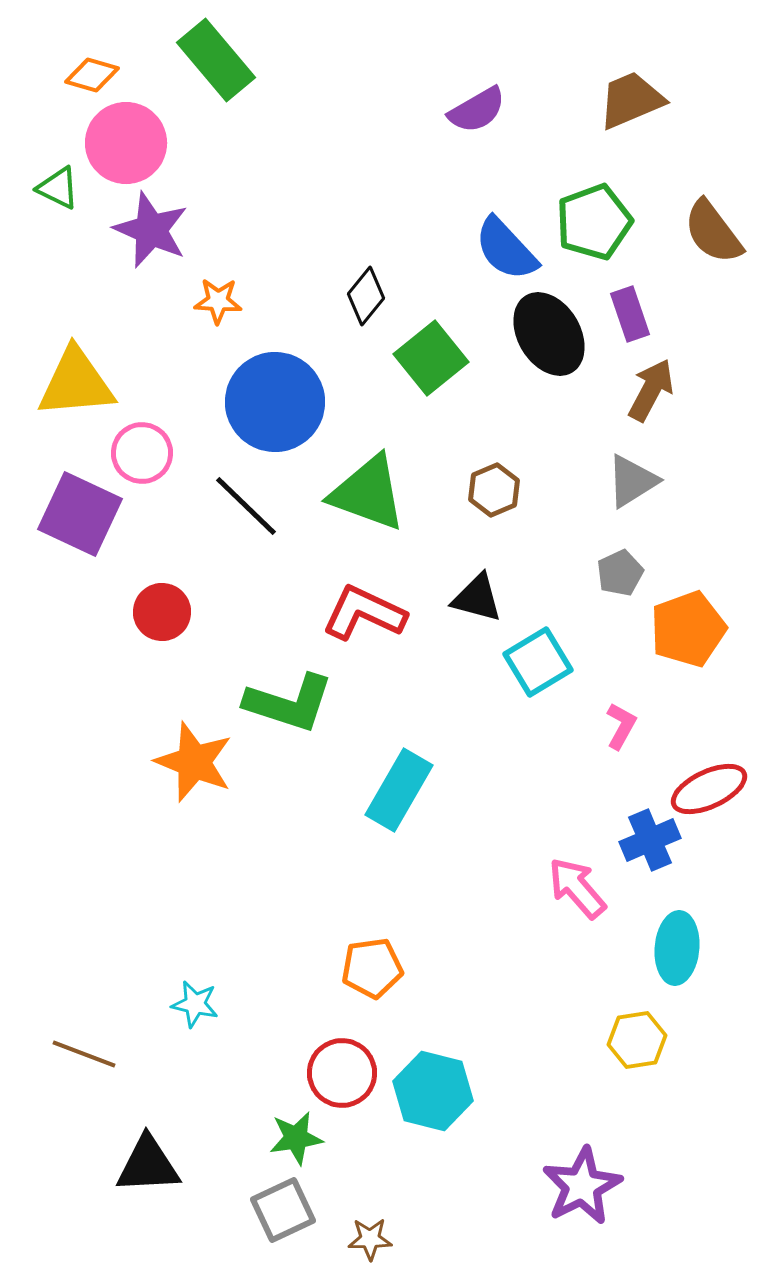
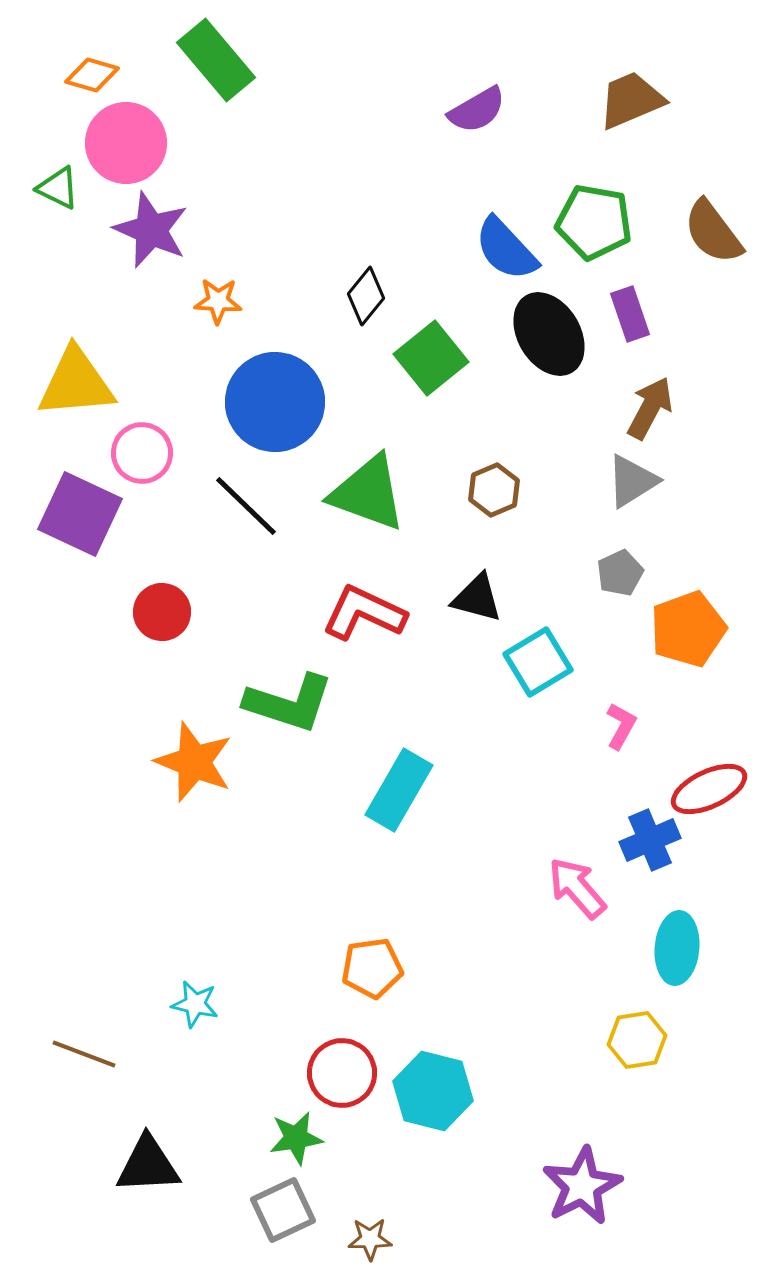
green pentagon at (594, 222): rotated 30 degrees clockwise
brown arrow at (651, 390): moved 1 px left, 18 px down
